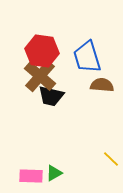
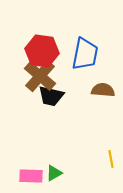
blue trapezoid: moved 2 px left, 3 px up; rotated 152 degrees counterclockwise
brown semicircle: moved 1 px right, 5 px down
yellow line: rotated 36 degrees clockwise
